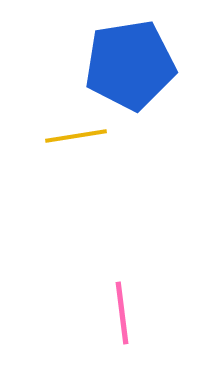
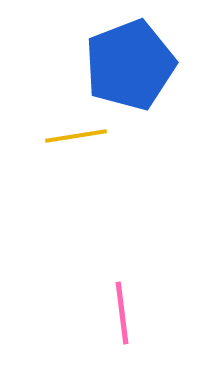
blue pentagon: rotated 12 degrees counterclockwise
